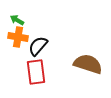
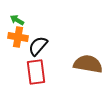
brown semicircle: rotated 8 degrees counterclockwise
